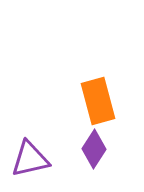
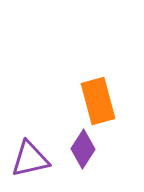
purple diamond: moved 11 px left
